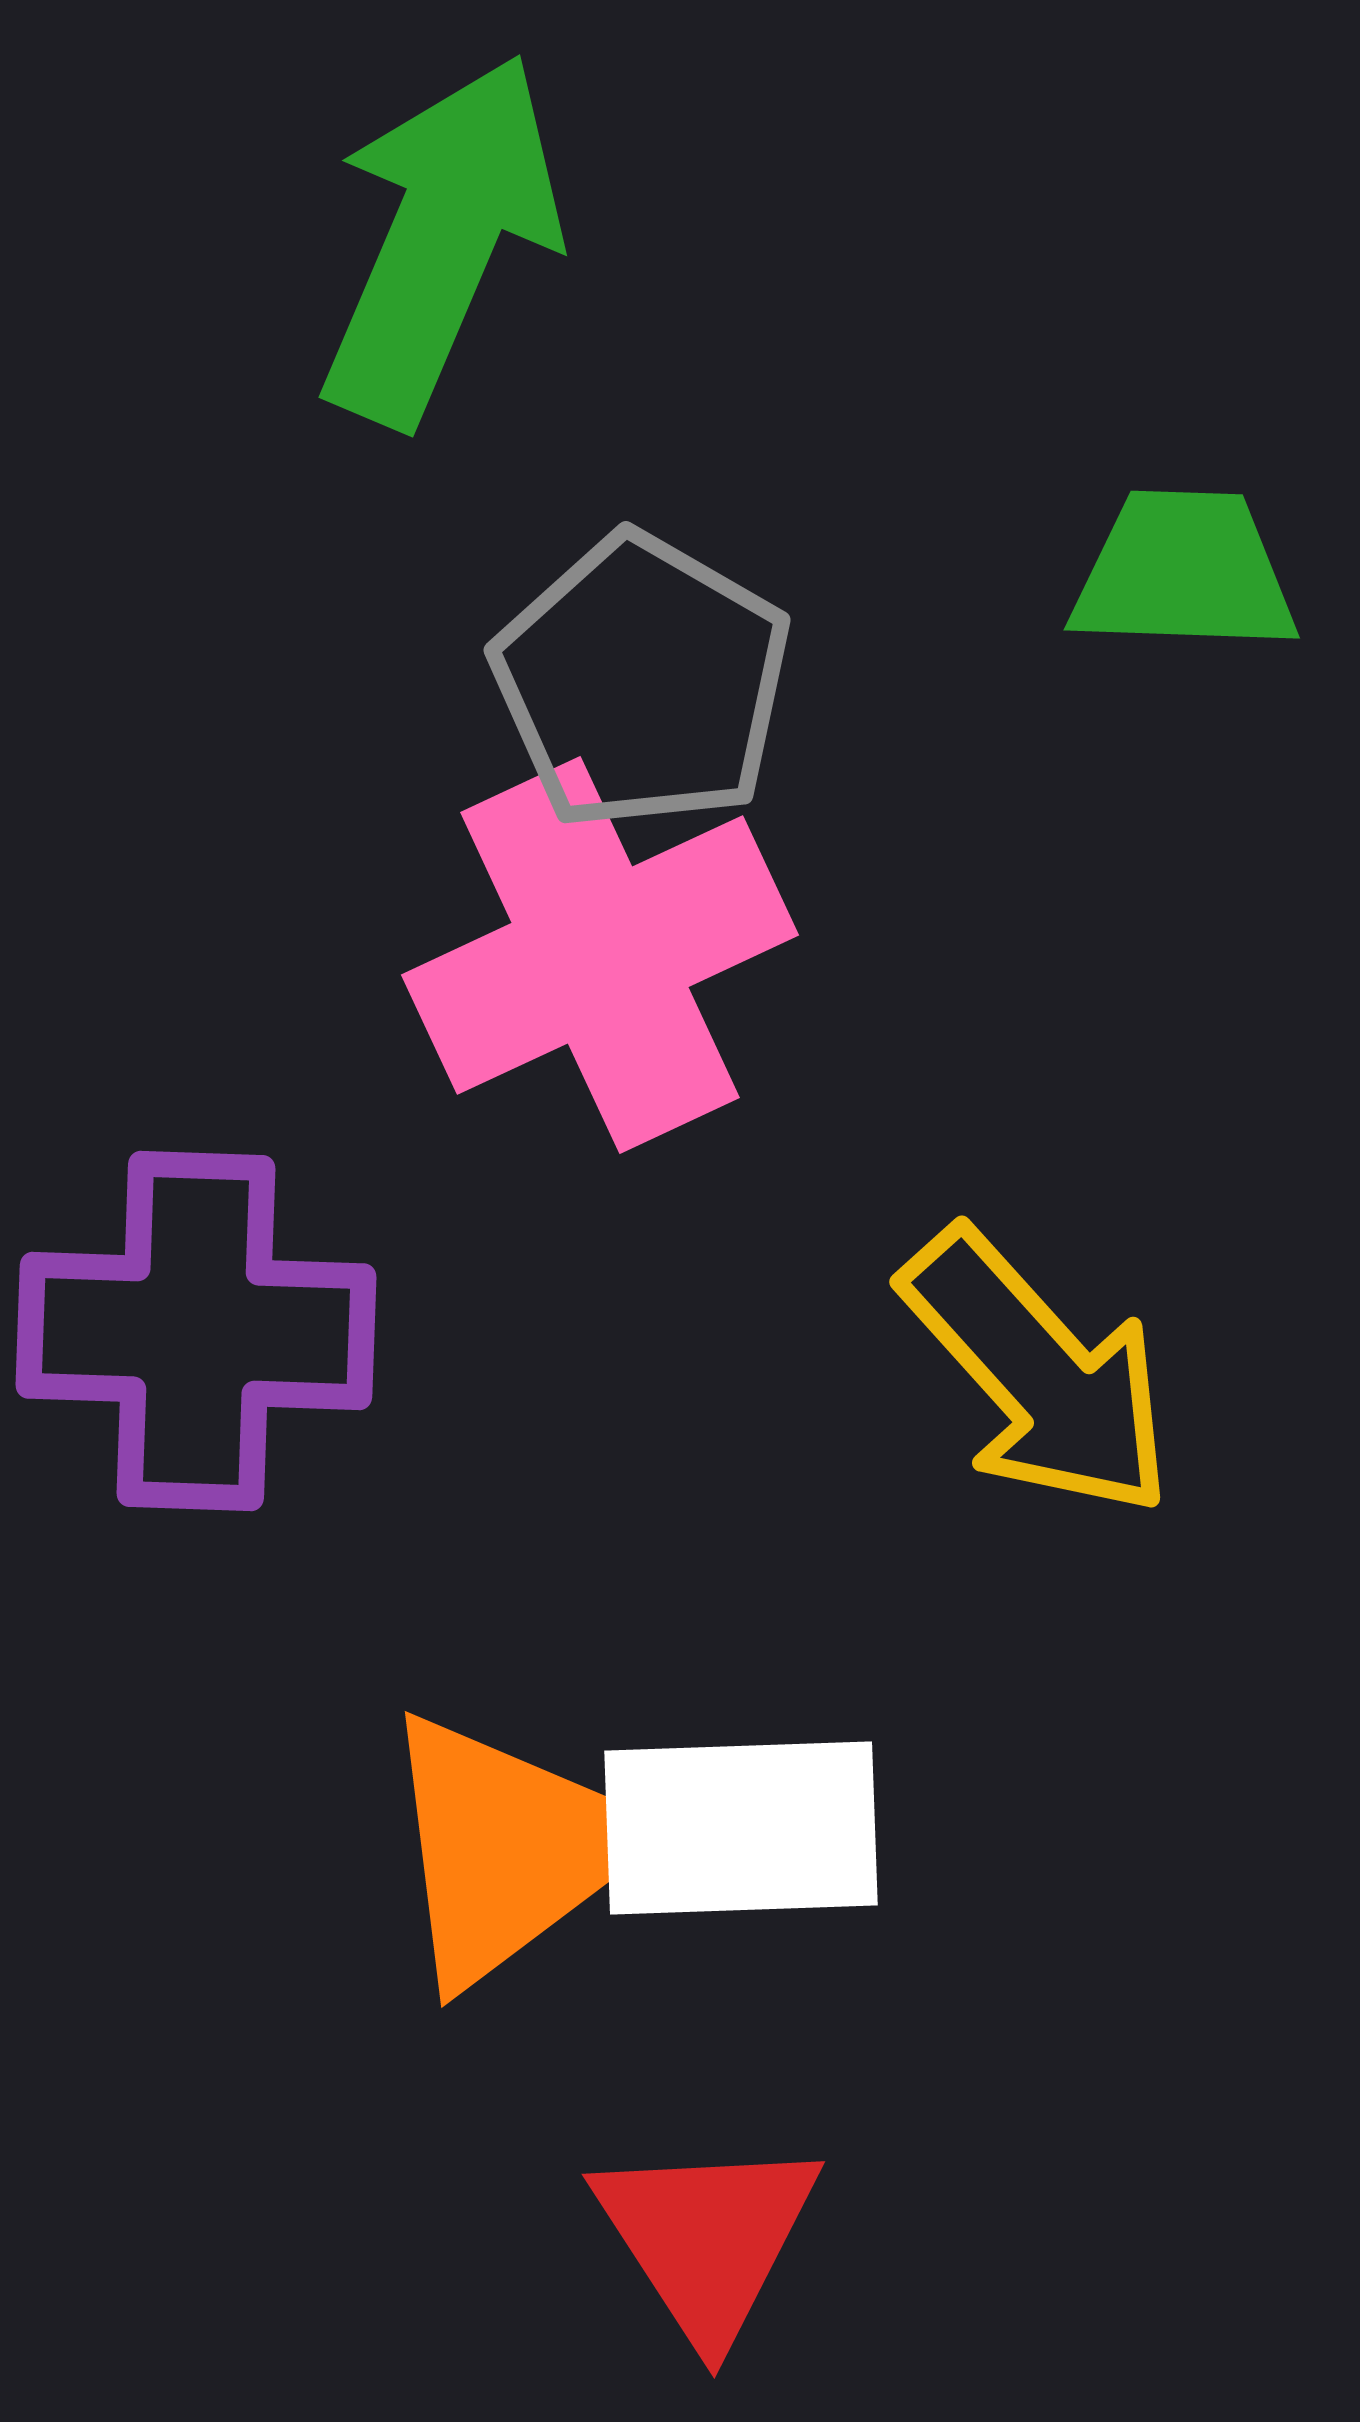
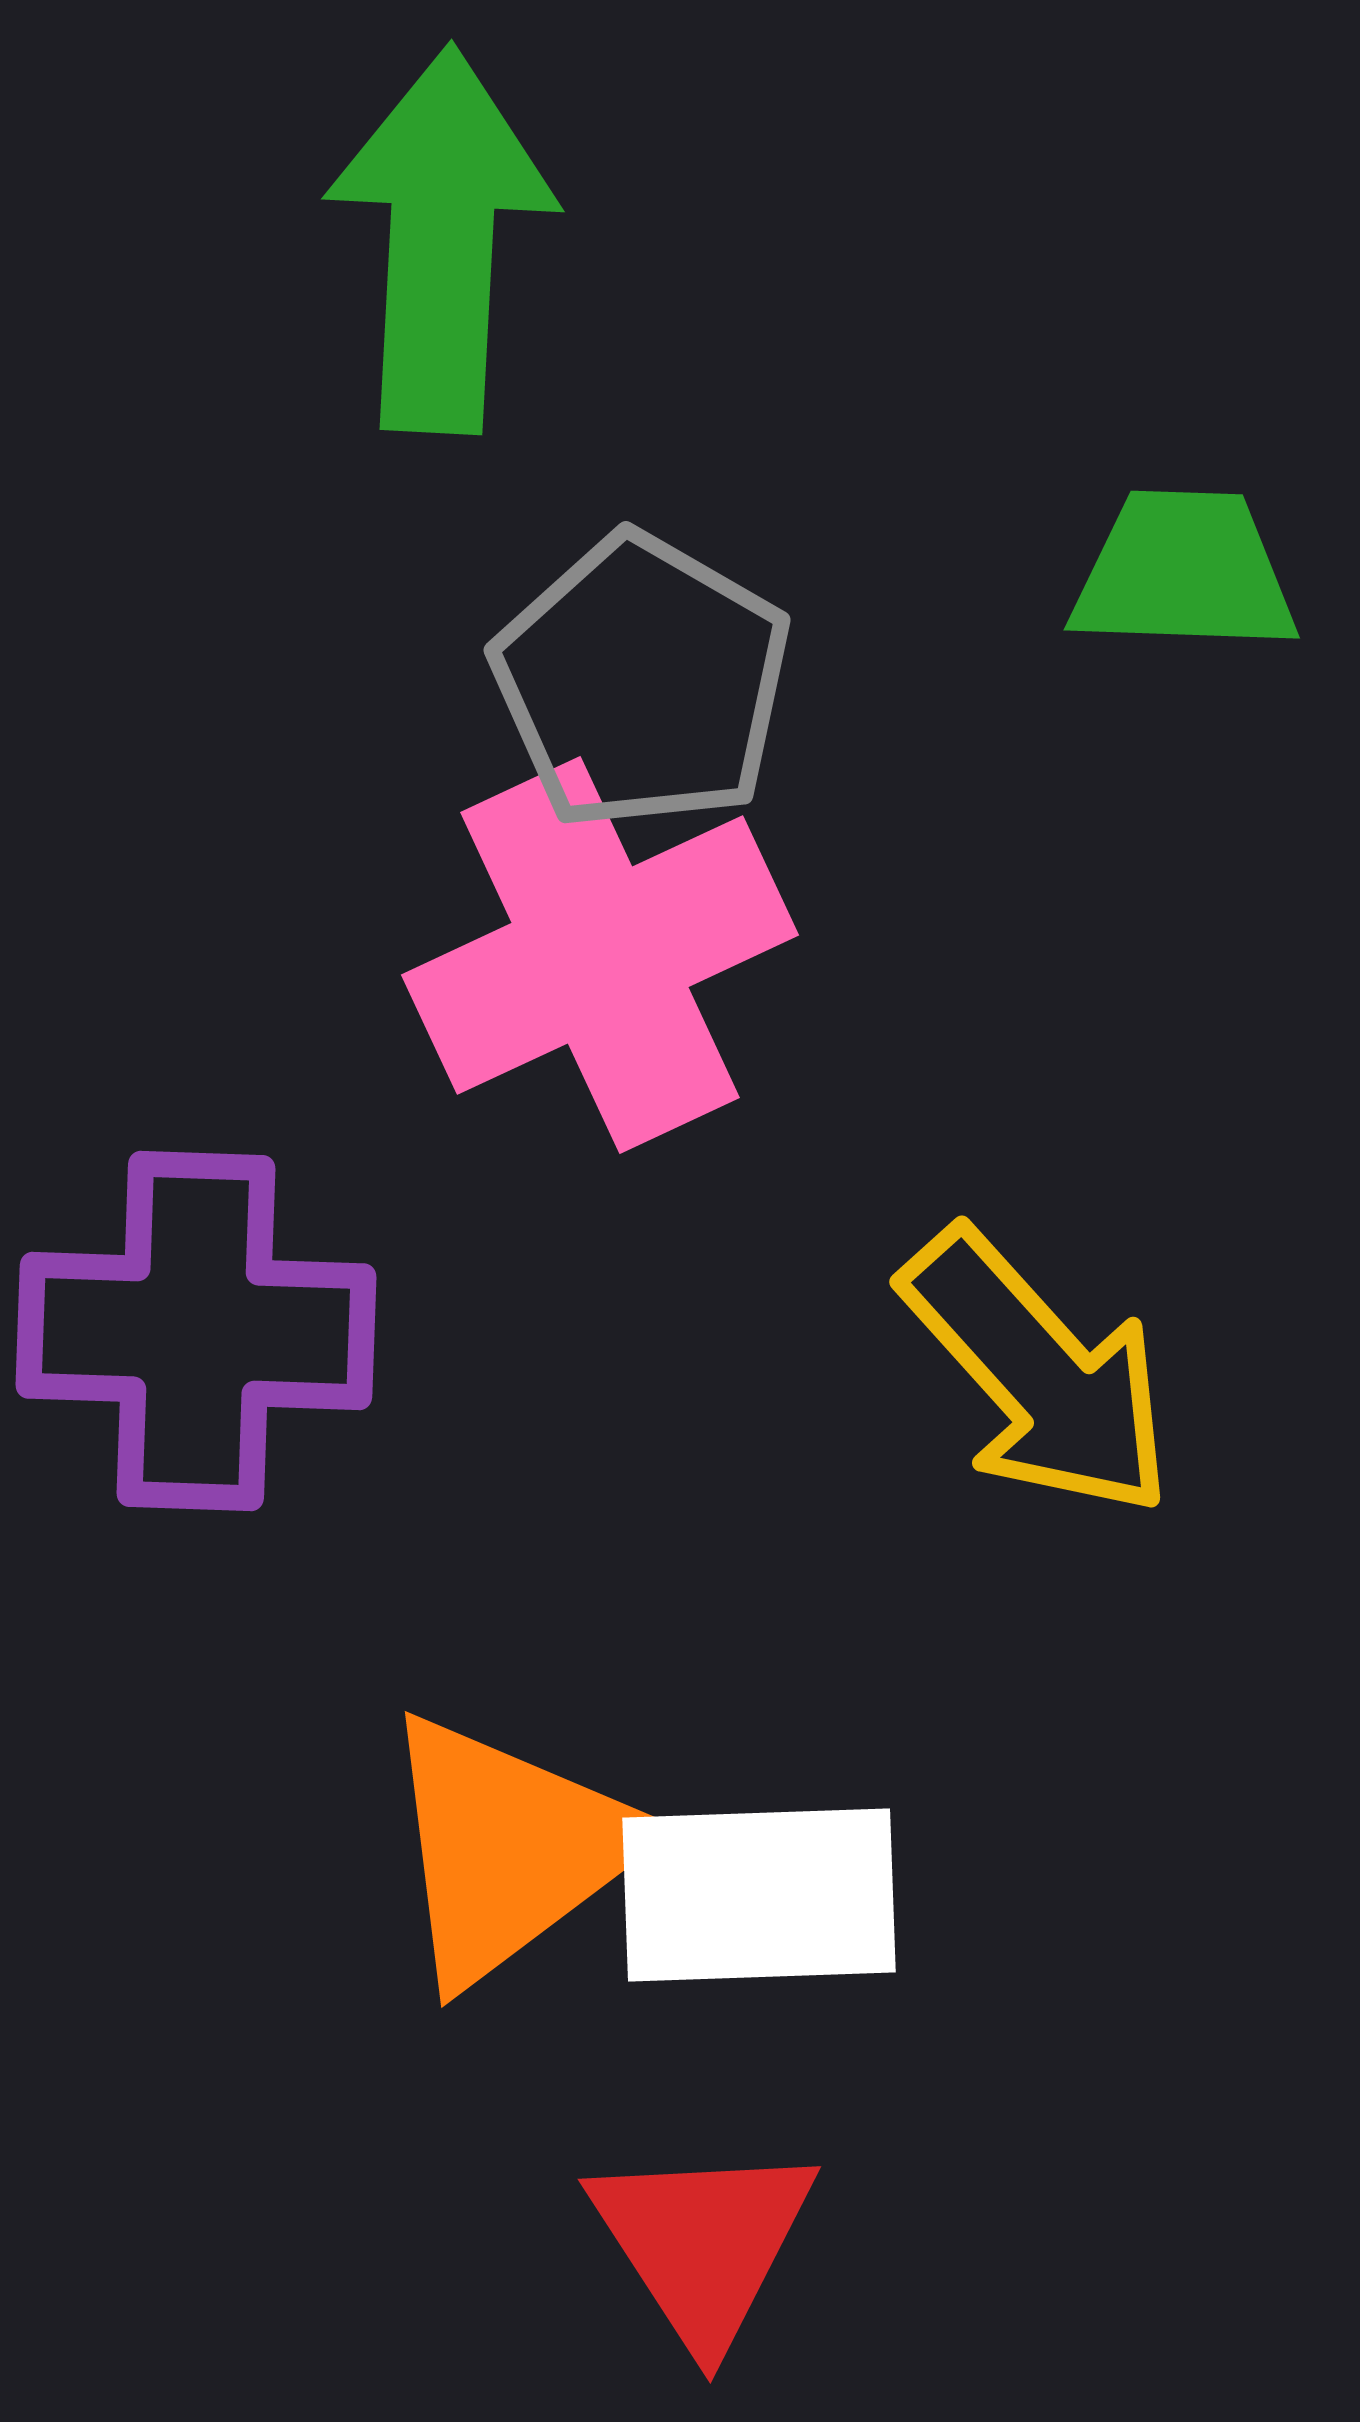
green arrow: rotated 20 degrees counterclockwise
white rectangle: moved 18 px right, 67 px down
red triangle: moved 4 px left, 5 px down
